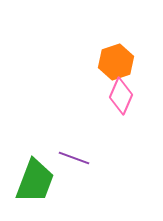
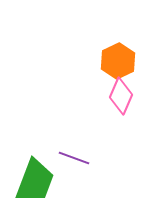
orange hexagon: moved 2 px right, 1 px up; rotated 8 degrees counterclockwise
